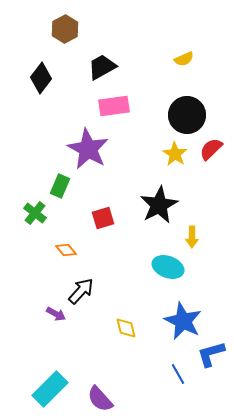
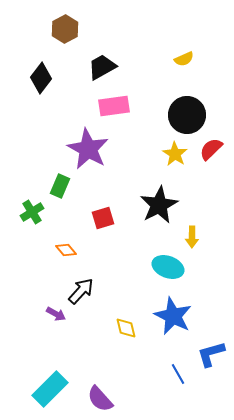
green cross: moved 3 px left, 1 px up; rotated 20 degrees clockwise
blue star: moved 10 px left, 5 px up
